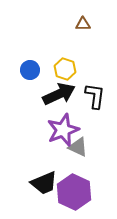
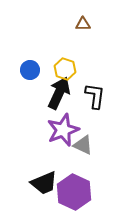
black arrow: moved 1 px up; rotated 40 degrees counterclockwise
gray triangle: moved 5 px right, 2 px up
